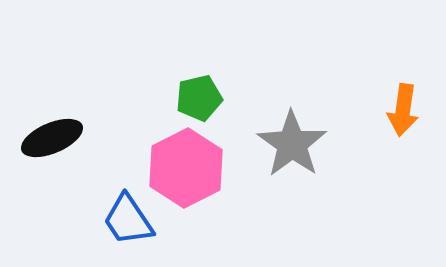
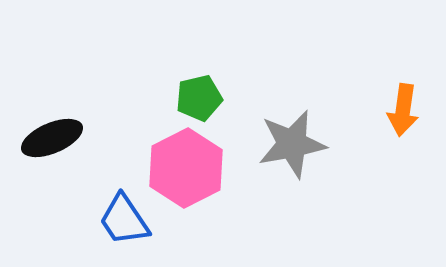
gray star: rotated 26 degrees clockwise
blue trapezoid: moved 4 px left
